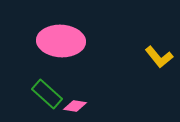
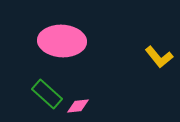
pink ellipse: moved 1 px right
pink diamond: moved 3 px right; rotated 15 degrees counterclockwise
